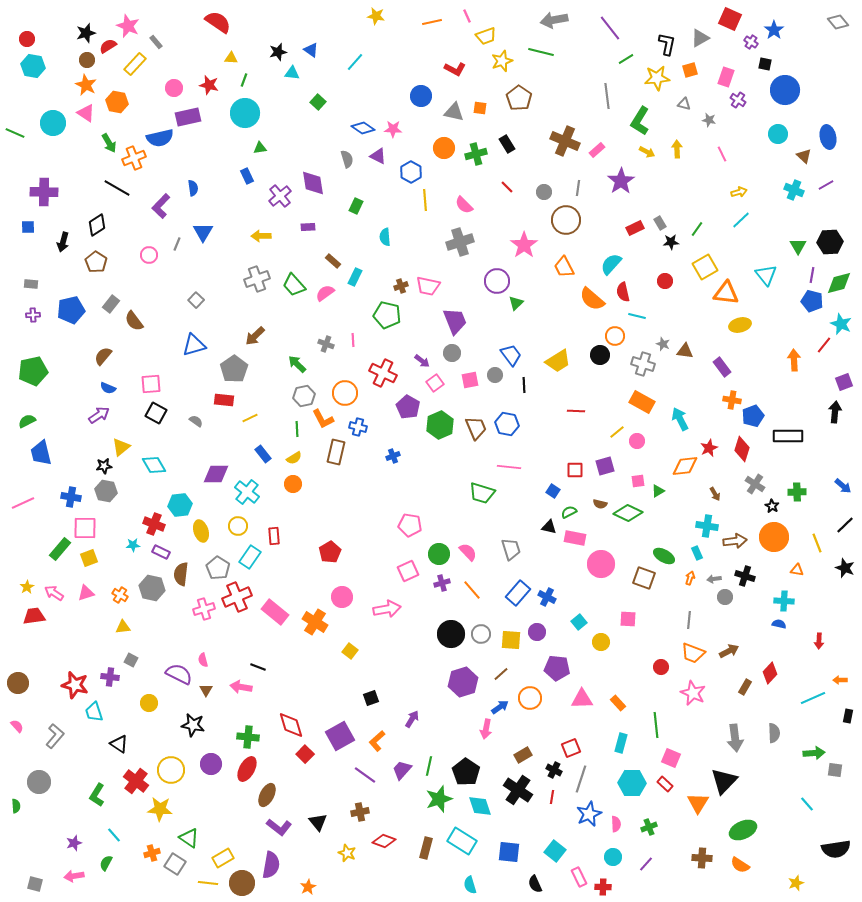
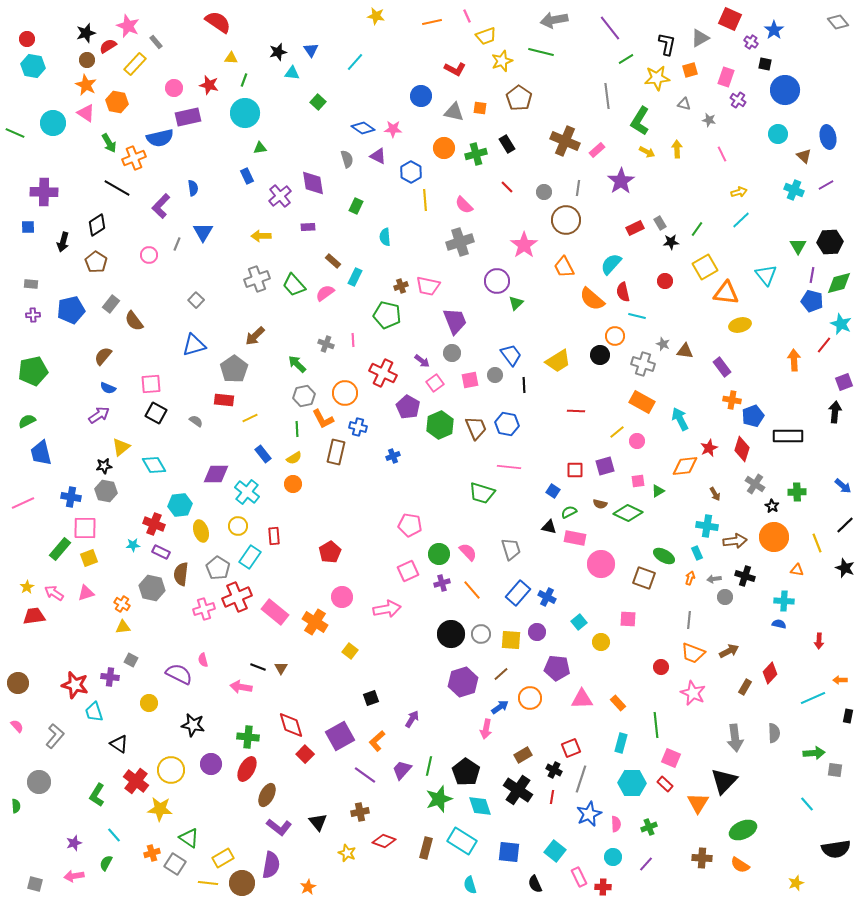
blue triangle at (311, 50): rotated 21 degrees clockwise
orange cross at (120, 595): moved 2 px right, 9 px down
brown triangle at (206, 690): moved 75 px right, 22 px up
